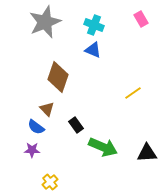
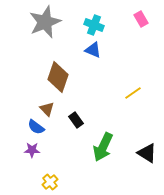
black rectangle: moved 5 px up
green arrow: rotated 92 degrees clockwise
black triangle: rotated 35 degrees clockwise
